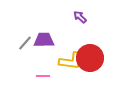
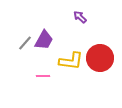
purple trapezoid: rotated 120 degrees clockwise
red circle: moved 10 px right
